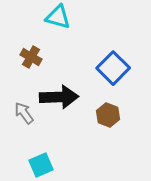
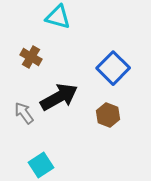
black arrow: rotated 27 degrees counterclockwise
cyan square: rotated 10 degrees counterclockwise
